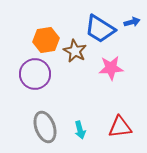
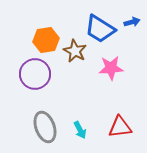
cyan arrow: rotated 12 degrees counterclockwise
